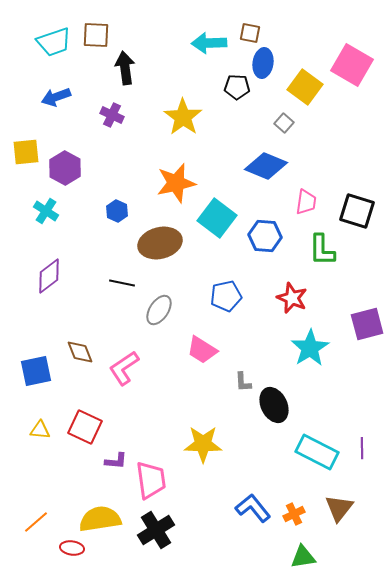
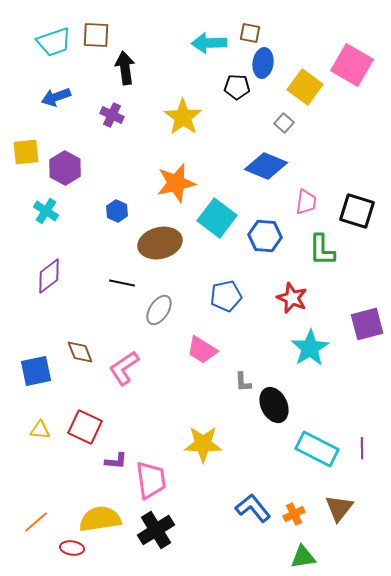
cyan rectangle at (317, 452): moved 3 px up
